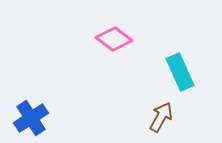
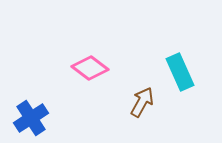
pink diamond: moved 24 px left, 29 px down
brown arrow: moved 19 px left, 15 px up
